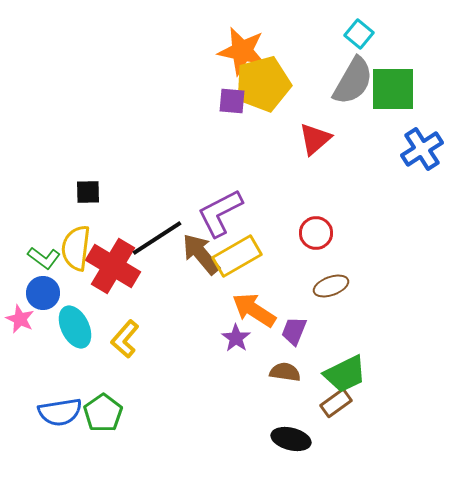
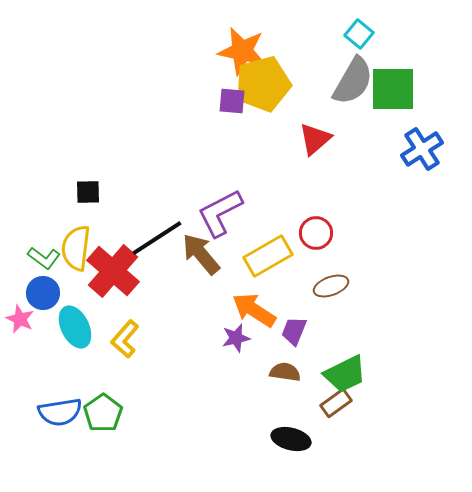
yellow rectangle: moved 31 px right
red cross: moved 5 px down; rotated 10 degrees clockwise
purple star: rotated 24 degrees clockwise
